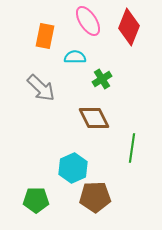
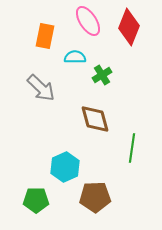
green cross: moved 4 px up
brown diamond: moved 1 px right, 1 px down; rotated 12 degrees clockwise
cyan hexagon: moved 8 px left, 1 px up
